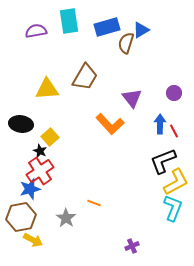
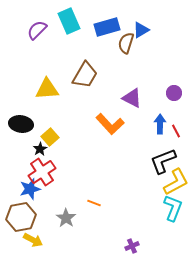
cyan rectangle: rotated 15 degrees counterclockwise
purple semicircle: moved 1 px right, 1 px up; rotated 35 degrees counterclockwise
brown trapezoid: moved 2 px up
purple triangle: rotated 25 degrees counterclockwise
red line: moved 2 px right
black star: moved 2 px up; rotated 16 degrees clockwise
red cross: moved 2 px right, 1 px down
